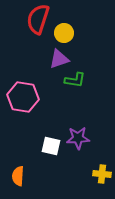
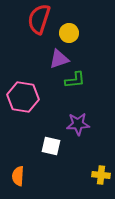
red semicircle: moved 1 px right
yellow circle: moved 5 px right
green L-shape: rotated 15 degrees counterclockwise
purple star: moved 14 px up
yellow cross: moved 1 px left, 1 px down
